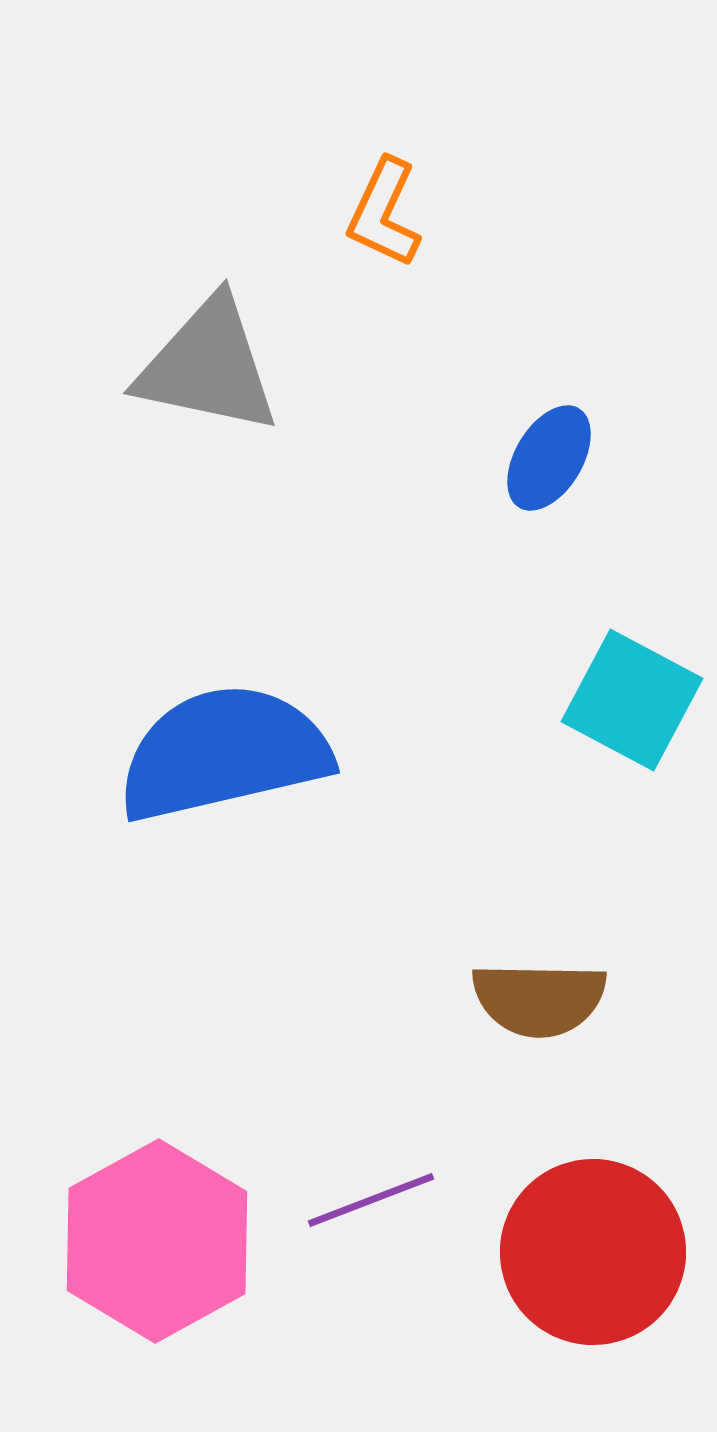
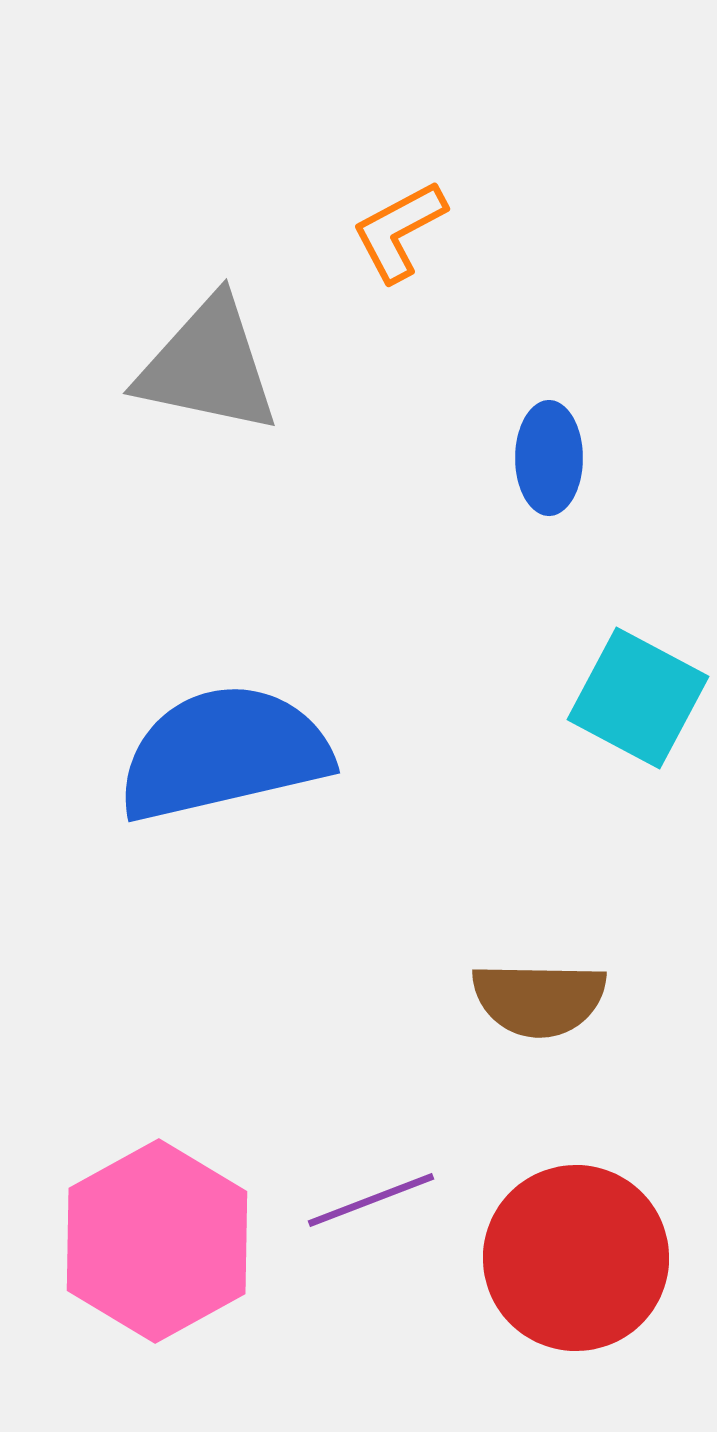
orange L-shape: moved 15 px right, 18 px down; rotated 37 degrees clockwise
blue ellipse: rotated 31 degrees counterclockwise
cyan square: moved 6 px right, 2 px up
red circle: moved 17 px left, 6 px down
